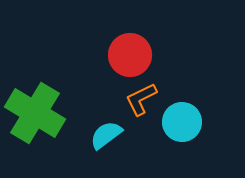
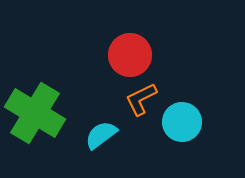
cyan semicircle: moved 5 px left
